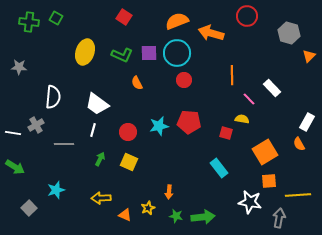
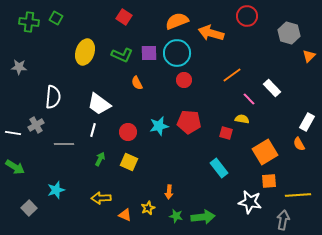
orange line at (232, 75): rotated 54 degrees clockwise
white trapezoid at (97, 104): moved 2 px right
gray arrow at (279, 218): moved 4 px right, 2 px down
